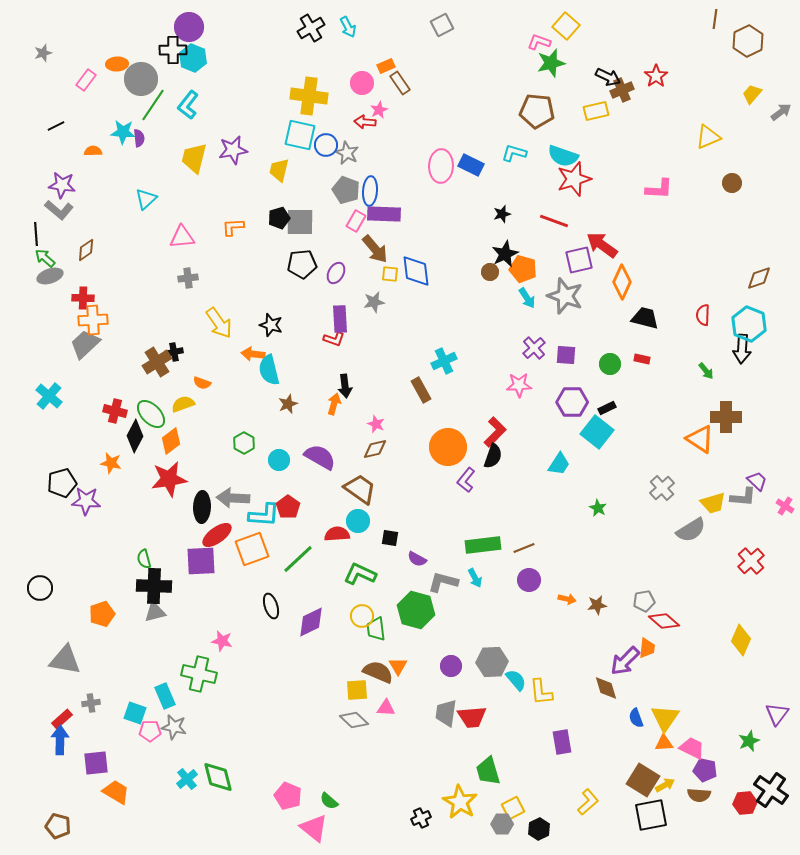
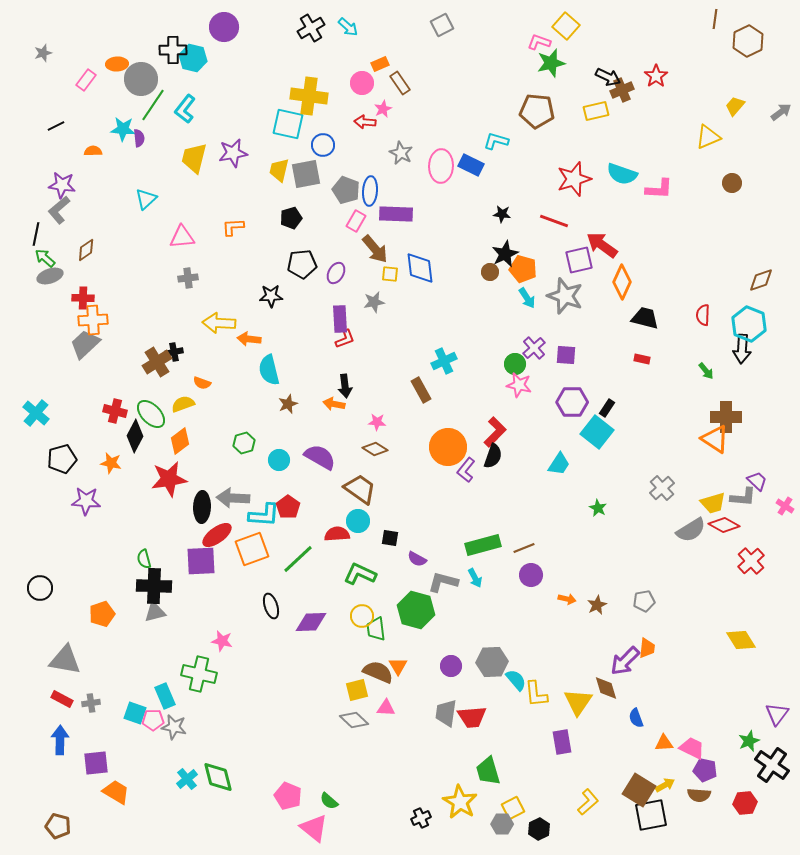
purple circle at (189, 27): moved 35 px right
cyan arrow at (348, 27): rotated 20 degrees counterclockwise
cyan hexagon at (193, 58): rotated 8 degrees counterclockwise
orange rectangle at (386, 66): moved 6 px left, 2 px up
yellow trapezoid at (752, 94): moved 17 px left, 12 px down
cyan L-shape at (188, 105): moved 3 px left, 4 px down
pink star at (379, 110): moved 4 px right, 1 px up
cyan star at (123, 132): moved 3 px up
cyan square at (300, 135): moved 12 px left, 11 px up
blue circle at (326, 145): moved 3 px left
purple star at (233, 150): moved 3 px down
gray star at (347, 153): moved 54 px right
cyan L-shape at (514, 153): moved 18 px left, 12 px up
cyan semicircle at (563, 156): moved 59 px right, 18 px down
gray L-shape at (59, 210): rotated 100 degrees clockwise
purple rectangle at (384, 214): moved 12 px right
black star at (502, 214): rotated 24 degrees clockwise
black pentagon at (279, 218): moved 12 px right
gray square at (300, 222): moved 6 px right, 48 px up; rotated 12 degrees counterclockwise
black line at (36, 234): rotated 15 degrees clockwise
blue diamond at (416, 271): moved 4 px right, 3 px up
brown diamond at (759, 278): moved 2 px right, 2 px down
yellow arrow at (219, 323): rotated 128 degrees clockwise
black star at (271, 325): moved 29 px up; rotated 20 degrees counterclockwise
red L-shape at (334, 339): moved 11 px right; rotated 40 degrees counterclockwise
orange arrow at (253, 354): moved 4 px left, 15 px up
green circle at (610, 364): moved 95 px left
pink star at (519, 385): rotated 15 degrees clockwise
cyan cross at (49, 396): moved 13 px left, 17 px down
orange arrow at (334, 404): rotated 95 degrees counterclockwise
black rectangle at (607, 408): rotated 30 degrees counterclockwise
pink star at (376, 424): moved 1 px right, 2 px up; rotated 18 degrees counterclockwise
orange triangle at (700, 439): moved 15 px right
orange diamond at (171, 441): moved 9 px right
green hexagon at (244, 443): rotated 15 degrees clockwise
brown diamond at (375, 449): rotated 45 degrees clockwise
purple L-shape at (466, 480): moved 10 px up
black pentagon at (62, 483): moved 24 px up
green rectangle at (483, 545): rotated 8 degrees counterclockwise
purple circle at (529, 580): moved 2 px right, 5 px up
brown star at (597, 605): rotated 18 degrees counterclockwise
red diamond at (664, 621): moved 60 px right, 96 px up; rotated 12 degrees counterclockwise
purple diamond at (311, 622): rotated 24 degrees clockwise
yellow diamond at (741, 640): rotated 56 degrees counterclockwise
yellow square at (357, 690): rotated 10 degrees counterclockwise
yellow L-shape at (541, 692): moved 5 px left, 2 px down
yellow triangle at (665, 718): moved 87 px left, 16 px up
red rectangle at (62, 719): moved 20 px up; rotated 70 degrees clockwise
pink pentagon at (150, 731): moved 3 px right, 11 px up
brown square at (643, 780): moved 4 px left, 10 px down
black cross at (771, 790): moved 1 px right, 25 px up
